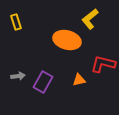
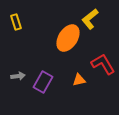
orange ellipse: moved 1 px right, 2 px up; rotated 72 degrees counterclockwise
red L-shape: rotated 45 degrees clockwise
